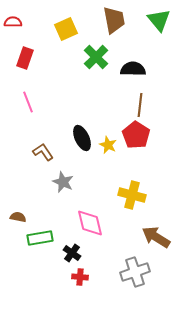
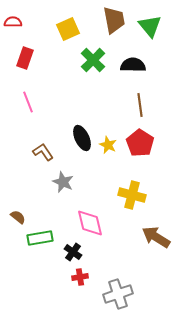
green triangle: moved 9 px left, 6 px down
yellow square: moved 2 px right
green cross: moved 3 px left, 3 px down
black semicircle: moved 4 px up
brown line: rotated 15 degrees counterclockwise
red pentagon: moved 4 px right, 8 px down
brown semicircle: rotated 28 degrees clockwise
black cross: moved 1 px right, 1 px up
gray cross: moved 17 px left, 22 px down
red cross: rotated 14 degrees counterclockwise
